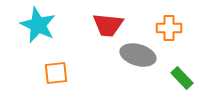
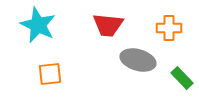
gray ellipse: moved 5 px down
orange square: moved 6 px left, 1 px down
